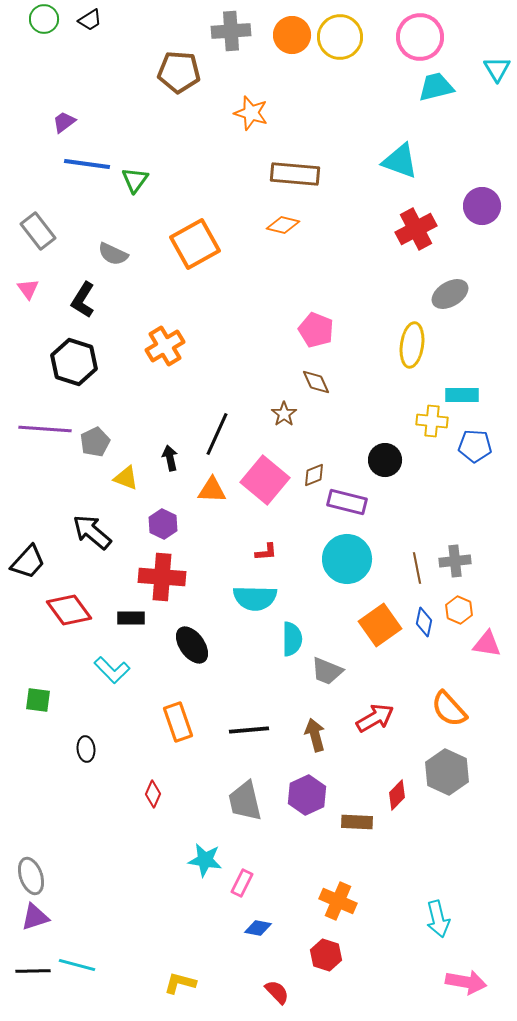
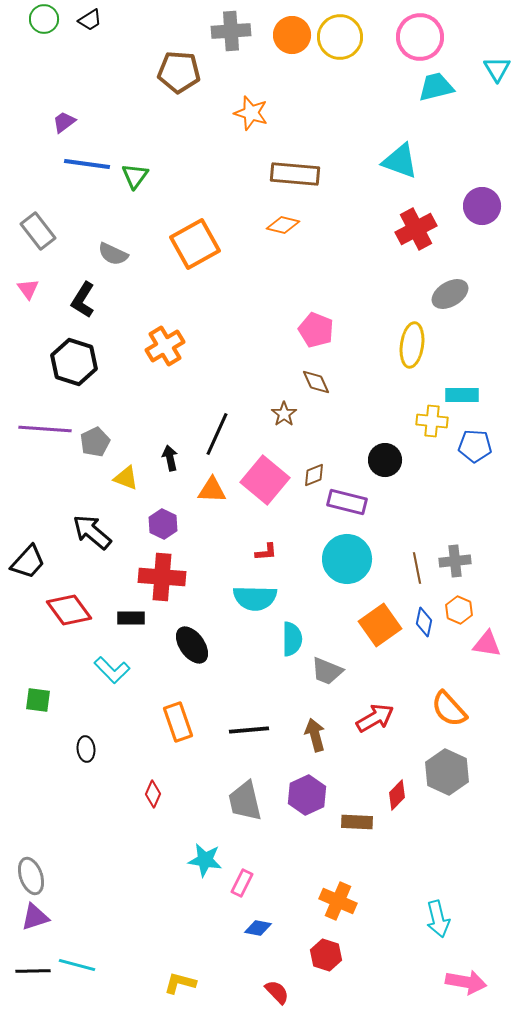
green triangle at (135, 180): moved 4 px up
